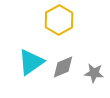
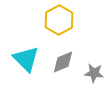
cyan triangle: moved 5 px left, 3 px up; rotated 40 degrees counterclockwise
gray diamond: moved 5 px up
